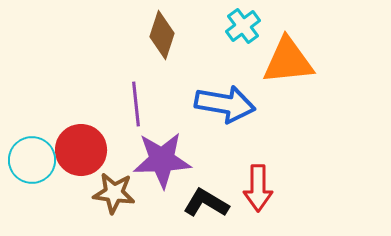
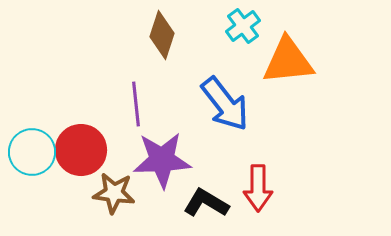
blue arrow: rotated 42 degrees clockwise
cyan circle: moved 8 px up
